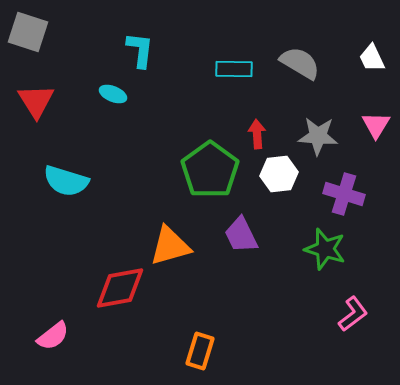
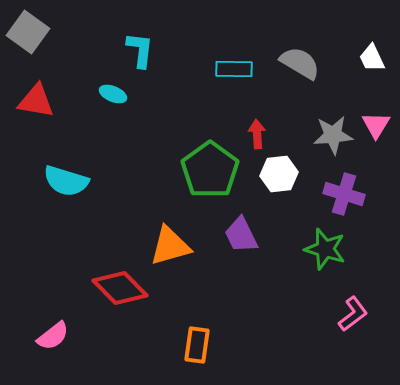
gray square: rotated 18 degrees clockwise
red triangle: rotated 48 degrees counterclockwise
gray star: moved 15 px right, 1 px up; rotated 9 degrees counterclockwise
red diamond: rotated 56 degrees clockwise
orange rectangle: moved 3 px left, 6 px up; rotated 9 degrees counterclockwise
